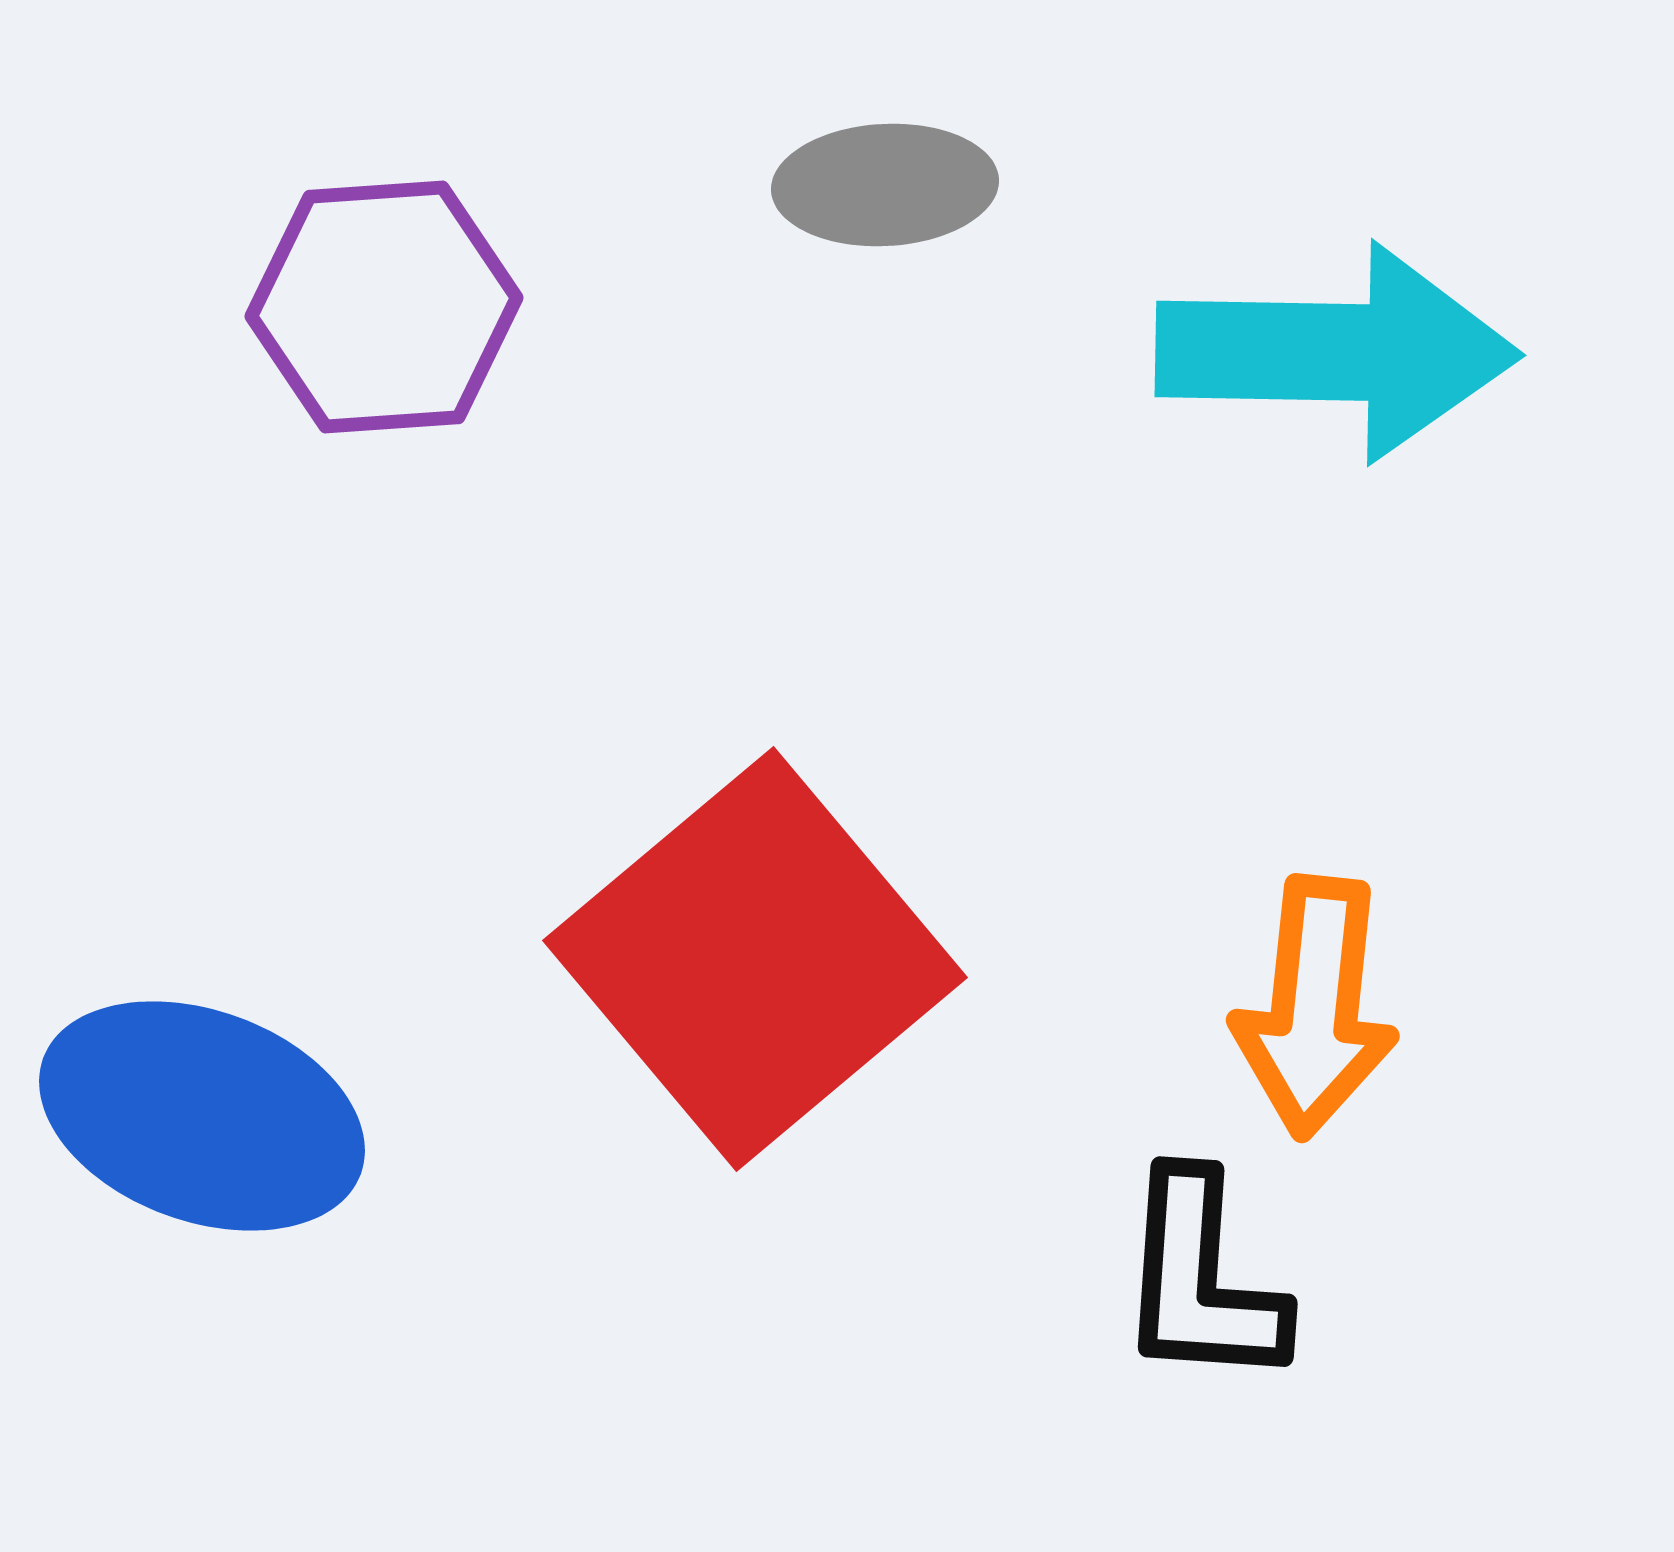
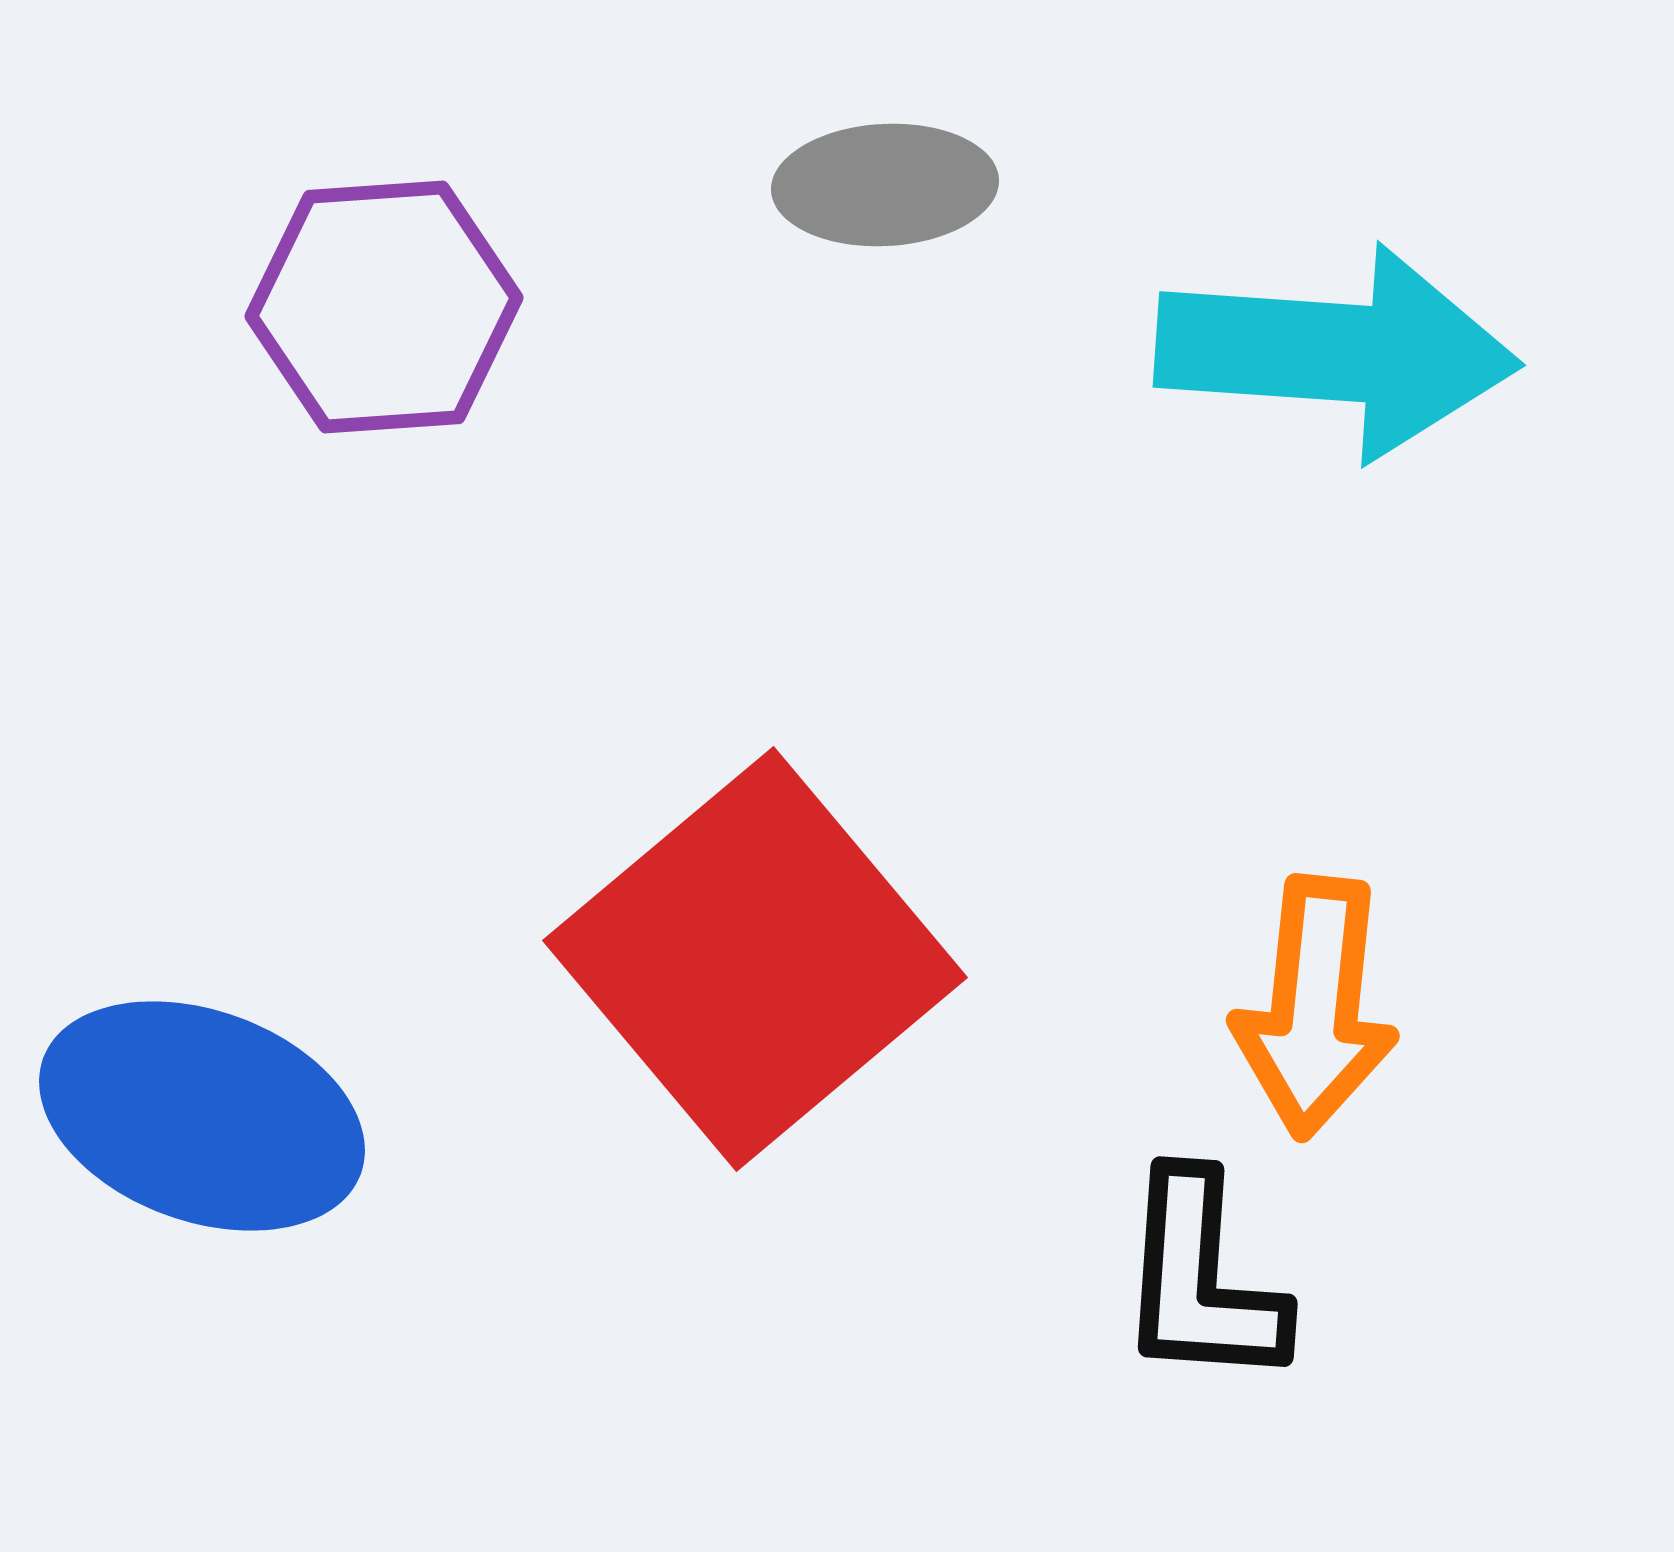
cyan arrow: rotated 3 degrees clockwise
